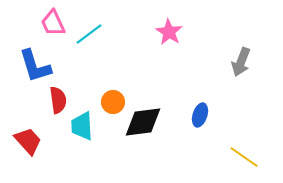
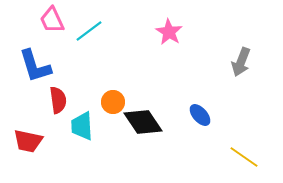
pink trapezoid: moved 1 px left, 3 px up
cyan line: moved 3 px up
blue ellipse: rotated 60 degrees counterclockwise
black diamond: rotated 63 degrees clockwise
red trapezoid: rotated 144 degrees clockwise
